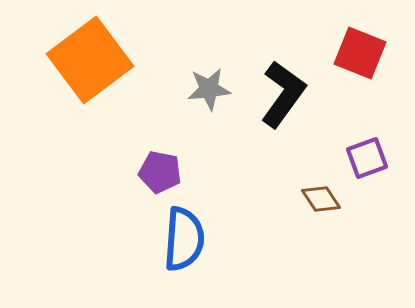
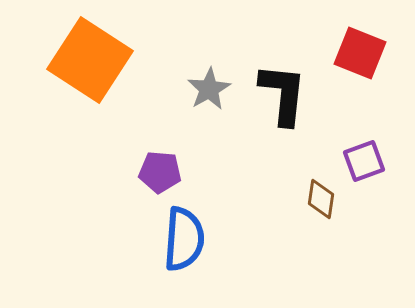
orange square: rotated 20 degrees counterclockwise
gray star: rotated 24 degrees counterclockwise
black L-shape: rotated 30 degrees counterclockwise
purple square: moved 3 px left, 3 px down
purple pentagon: rotated 6 degrees counterclockwise
brown diamond: rotated 42 degrees clockwise
